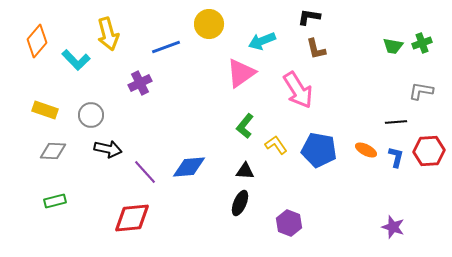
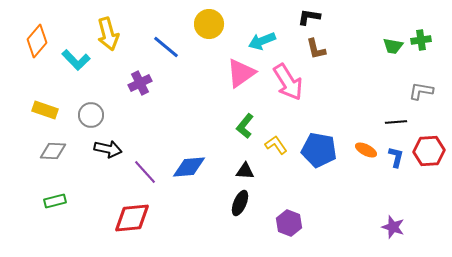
green cross: moved 1 px left, 3 px up; rotated 12 degrees clockwise
blue line: rotated 60 degrees clockwise
pink arrow: moved 10 px left, 8 px up
